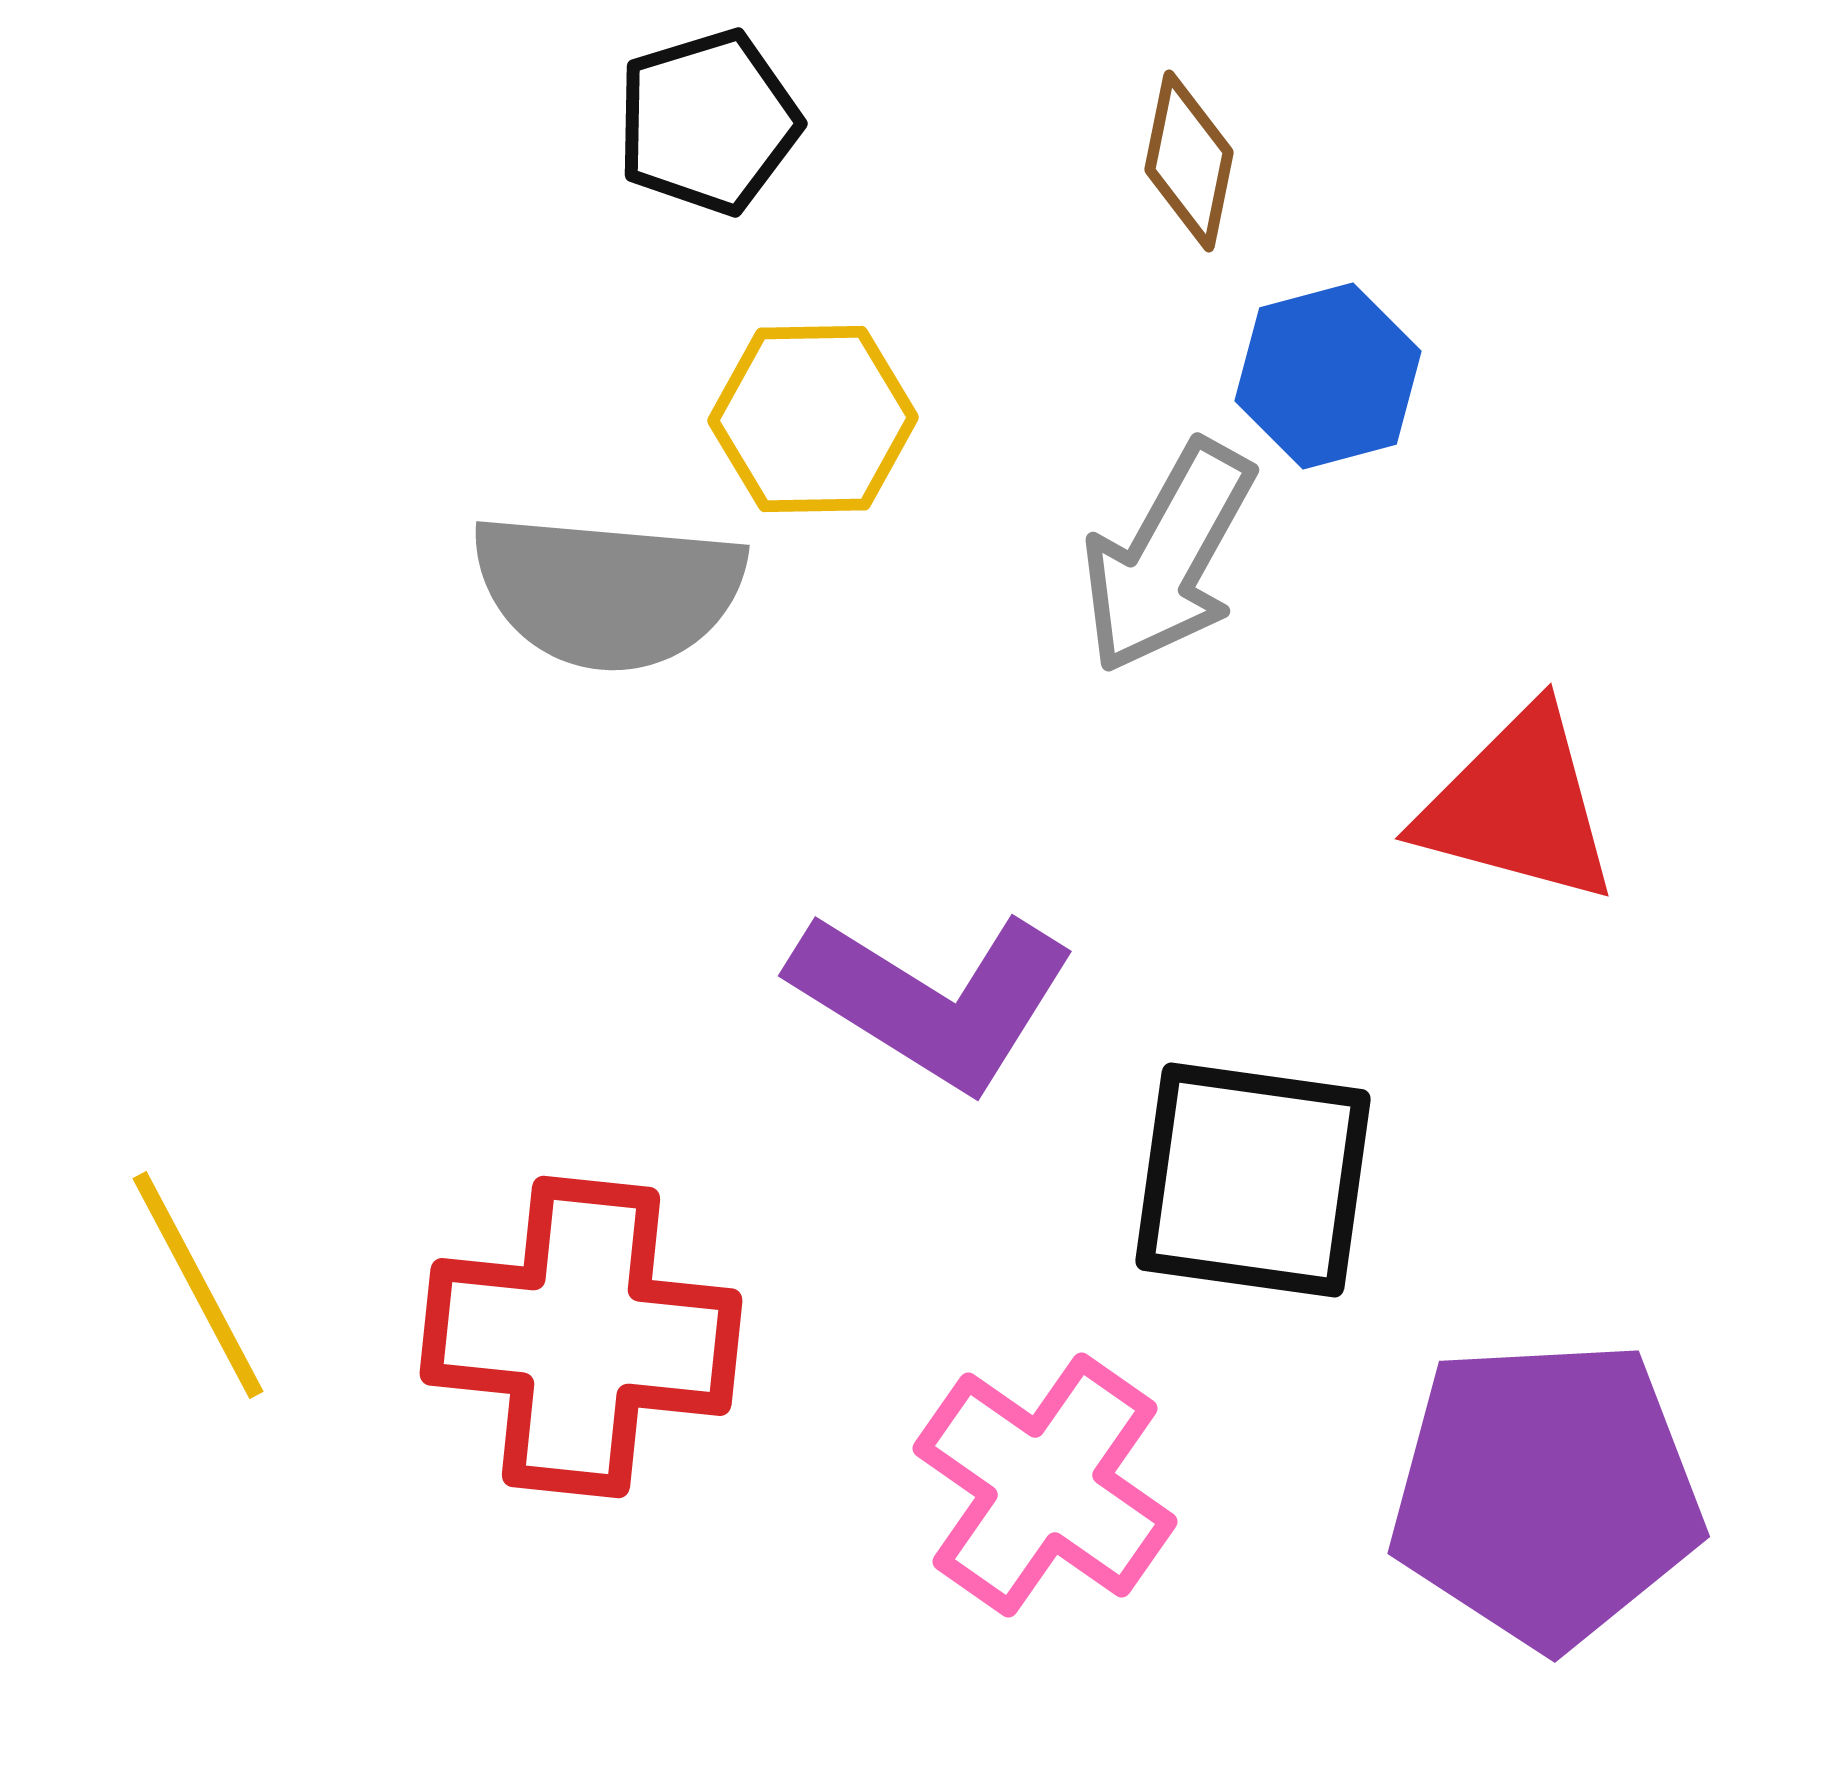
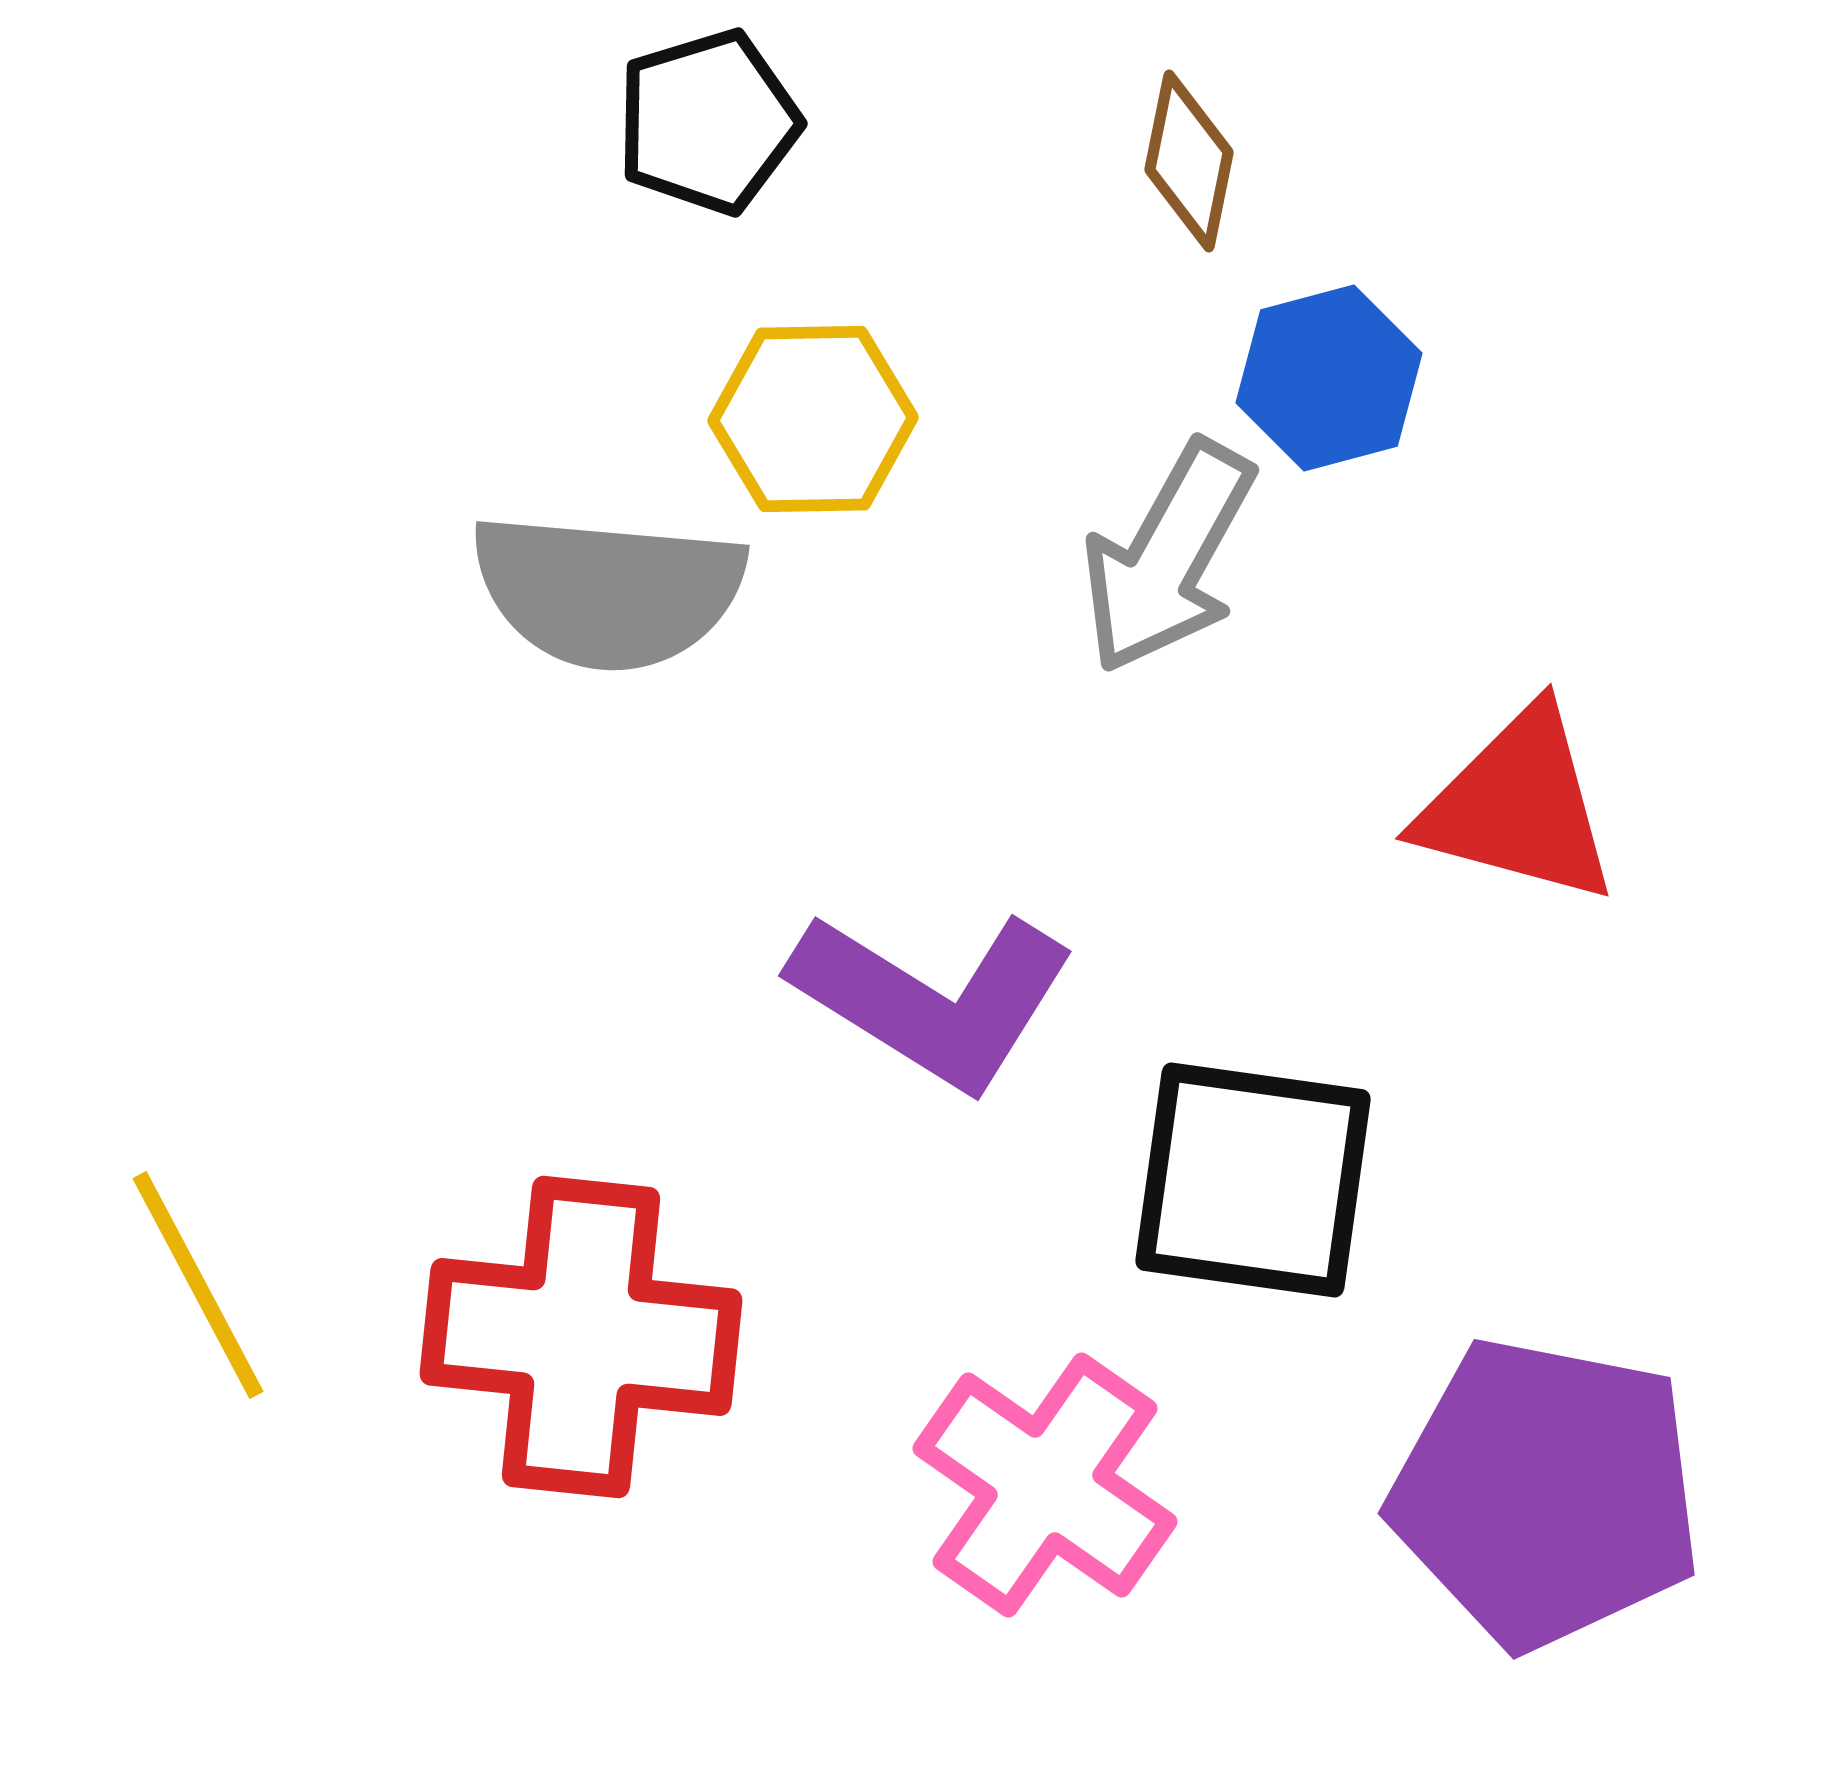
blue hexagon: moved 1 px right, 2 px down
purple pentagon: rotated 14 degrees clockwise
